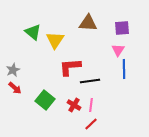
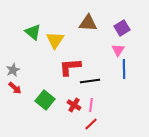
purple square: rotated 28 degrees counterclockwise
